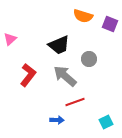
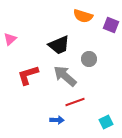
purple square: moved 1 px right, 1 px down
red L-shape: rotated 145 degrees counterclockwise
